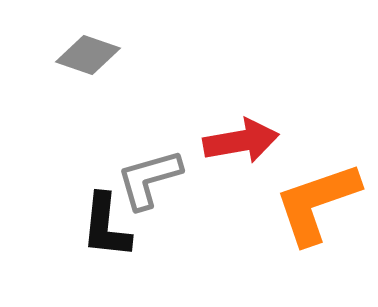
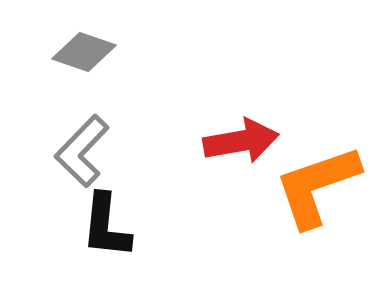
gray diamond: moved 4 px left, 3 px up
gray L-shape: moved 67 px left, 28 px up; rotated 30 degrees counterclockwise
orange L-shape: moved 17 px up
